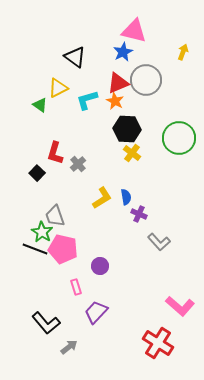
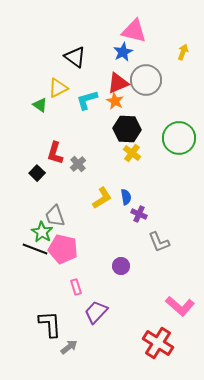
gray L-shape: rotated 20 degrees clockwise
purple circle: moved 21 px right
black L-shape: moved 4 px right, 1 px down; rotated 144 degrees counterclockwise
